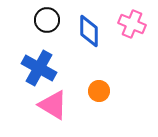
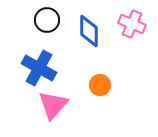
orange circle: moved 1 px right, 6 px up
pink triangle: rotated 40 degrees clockwise
